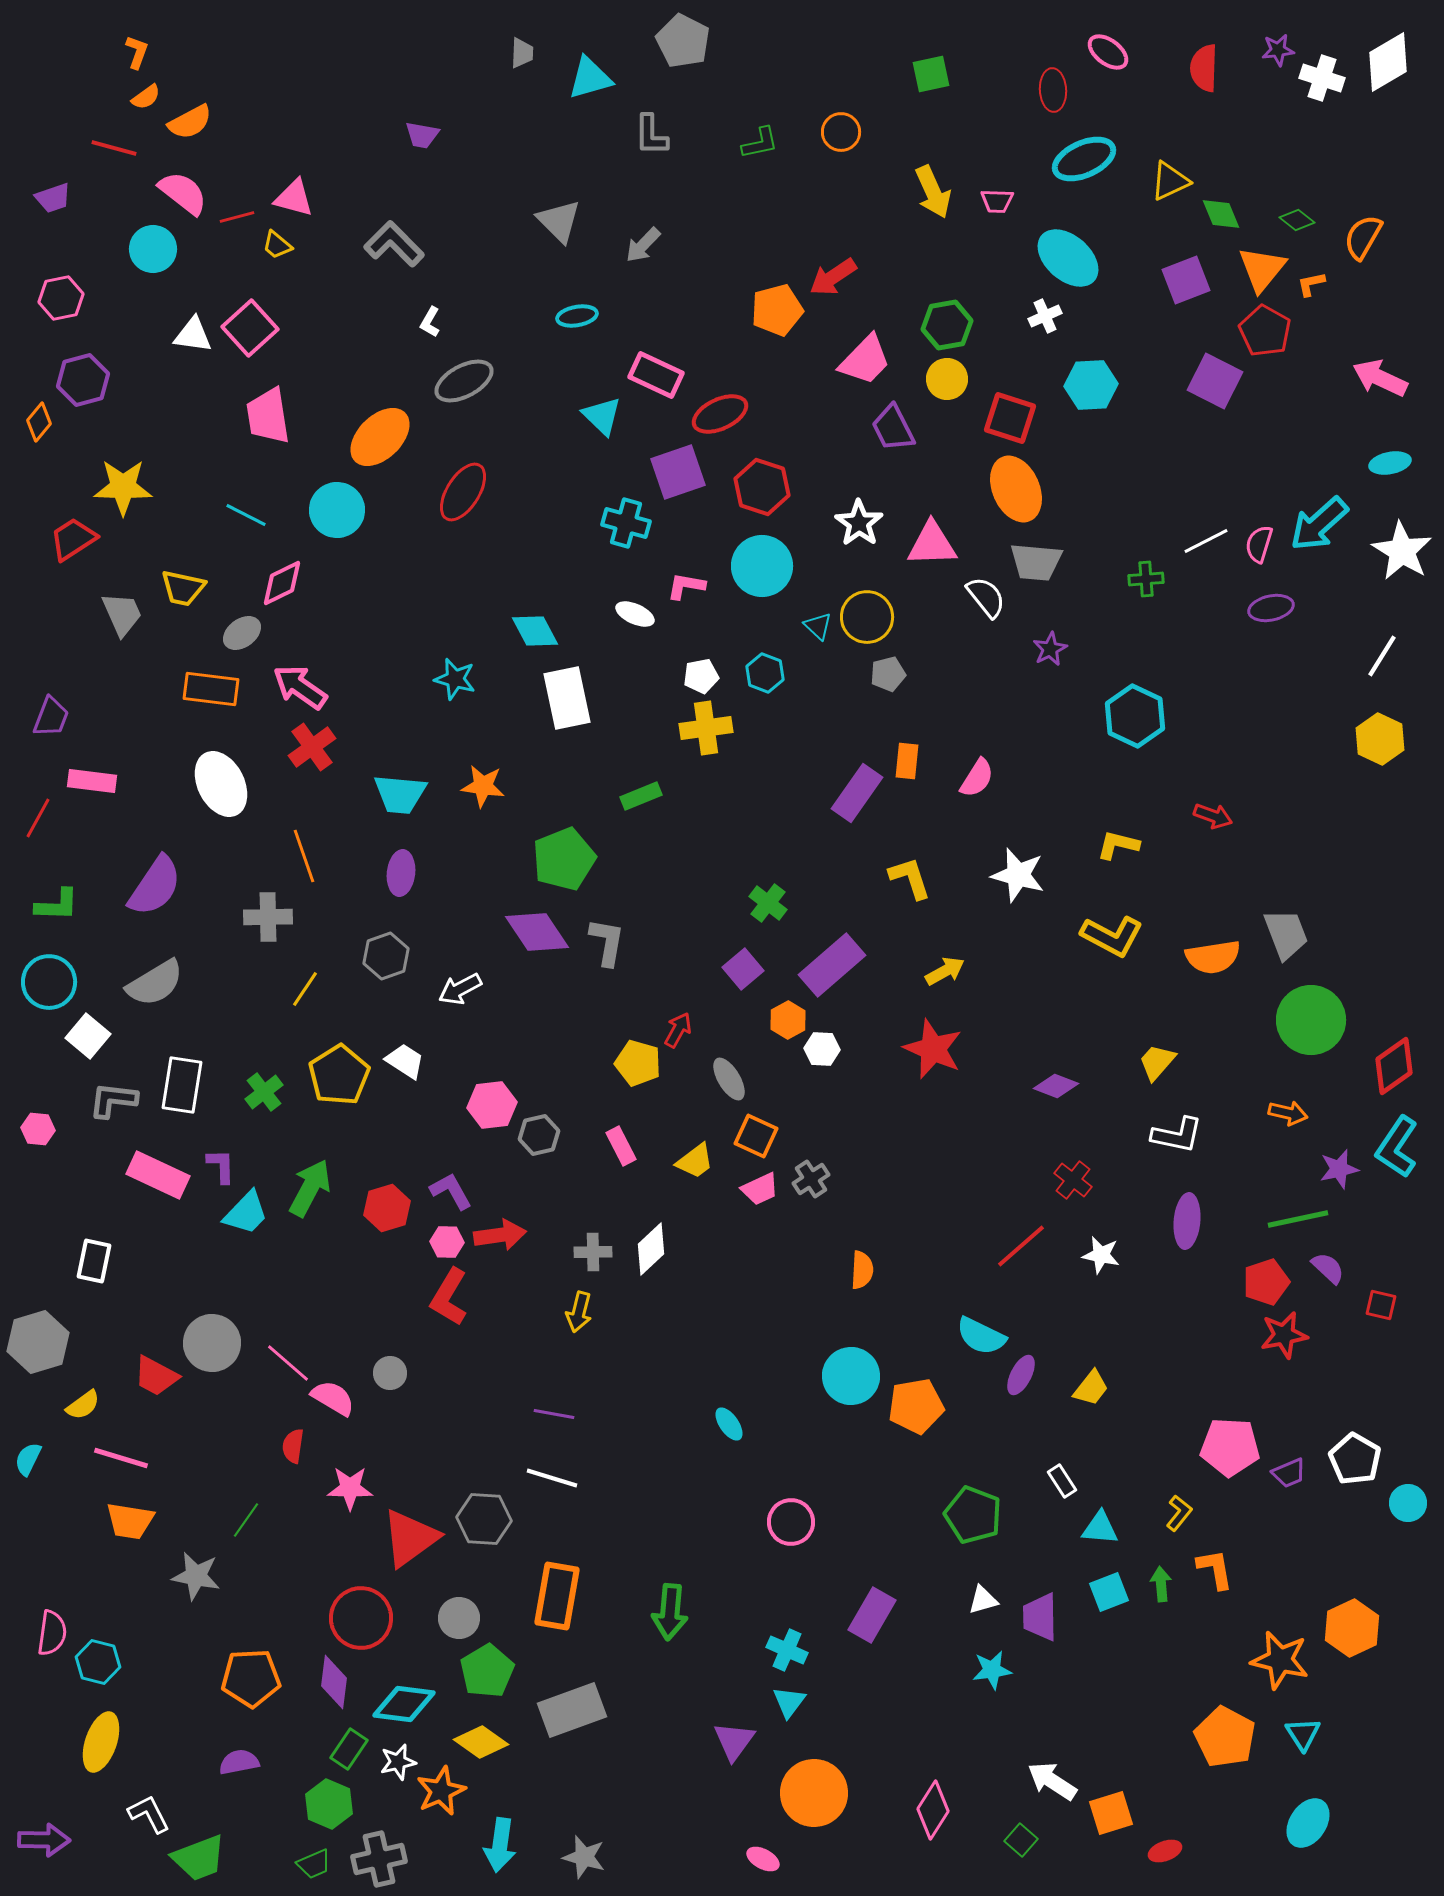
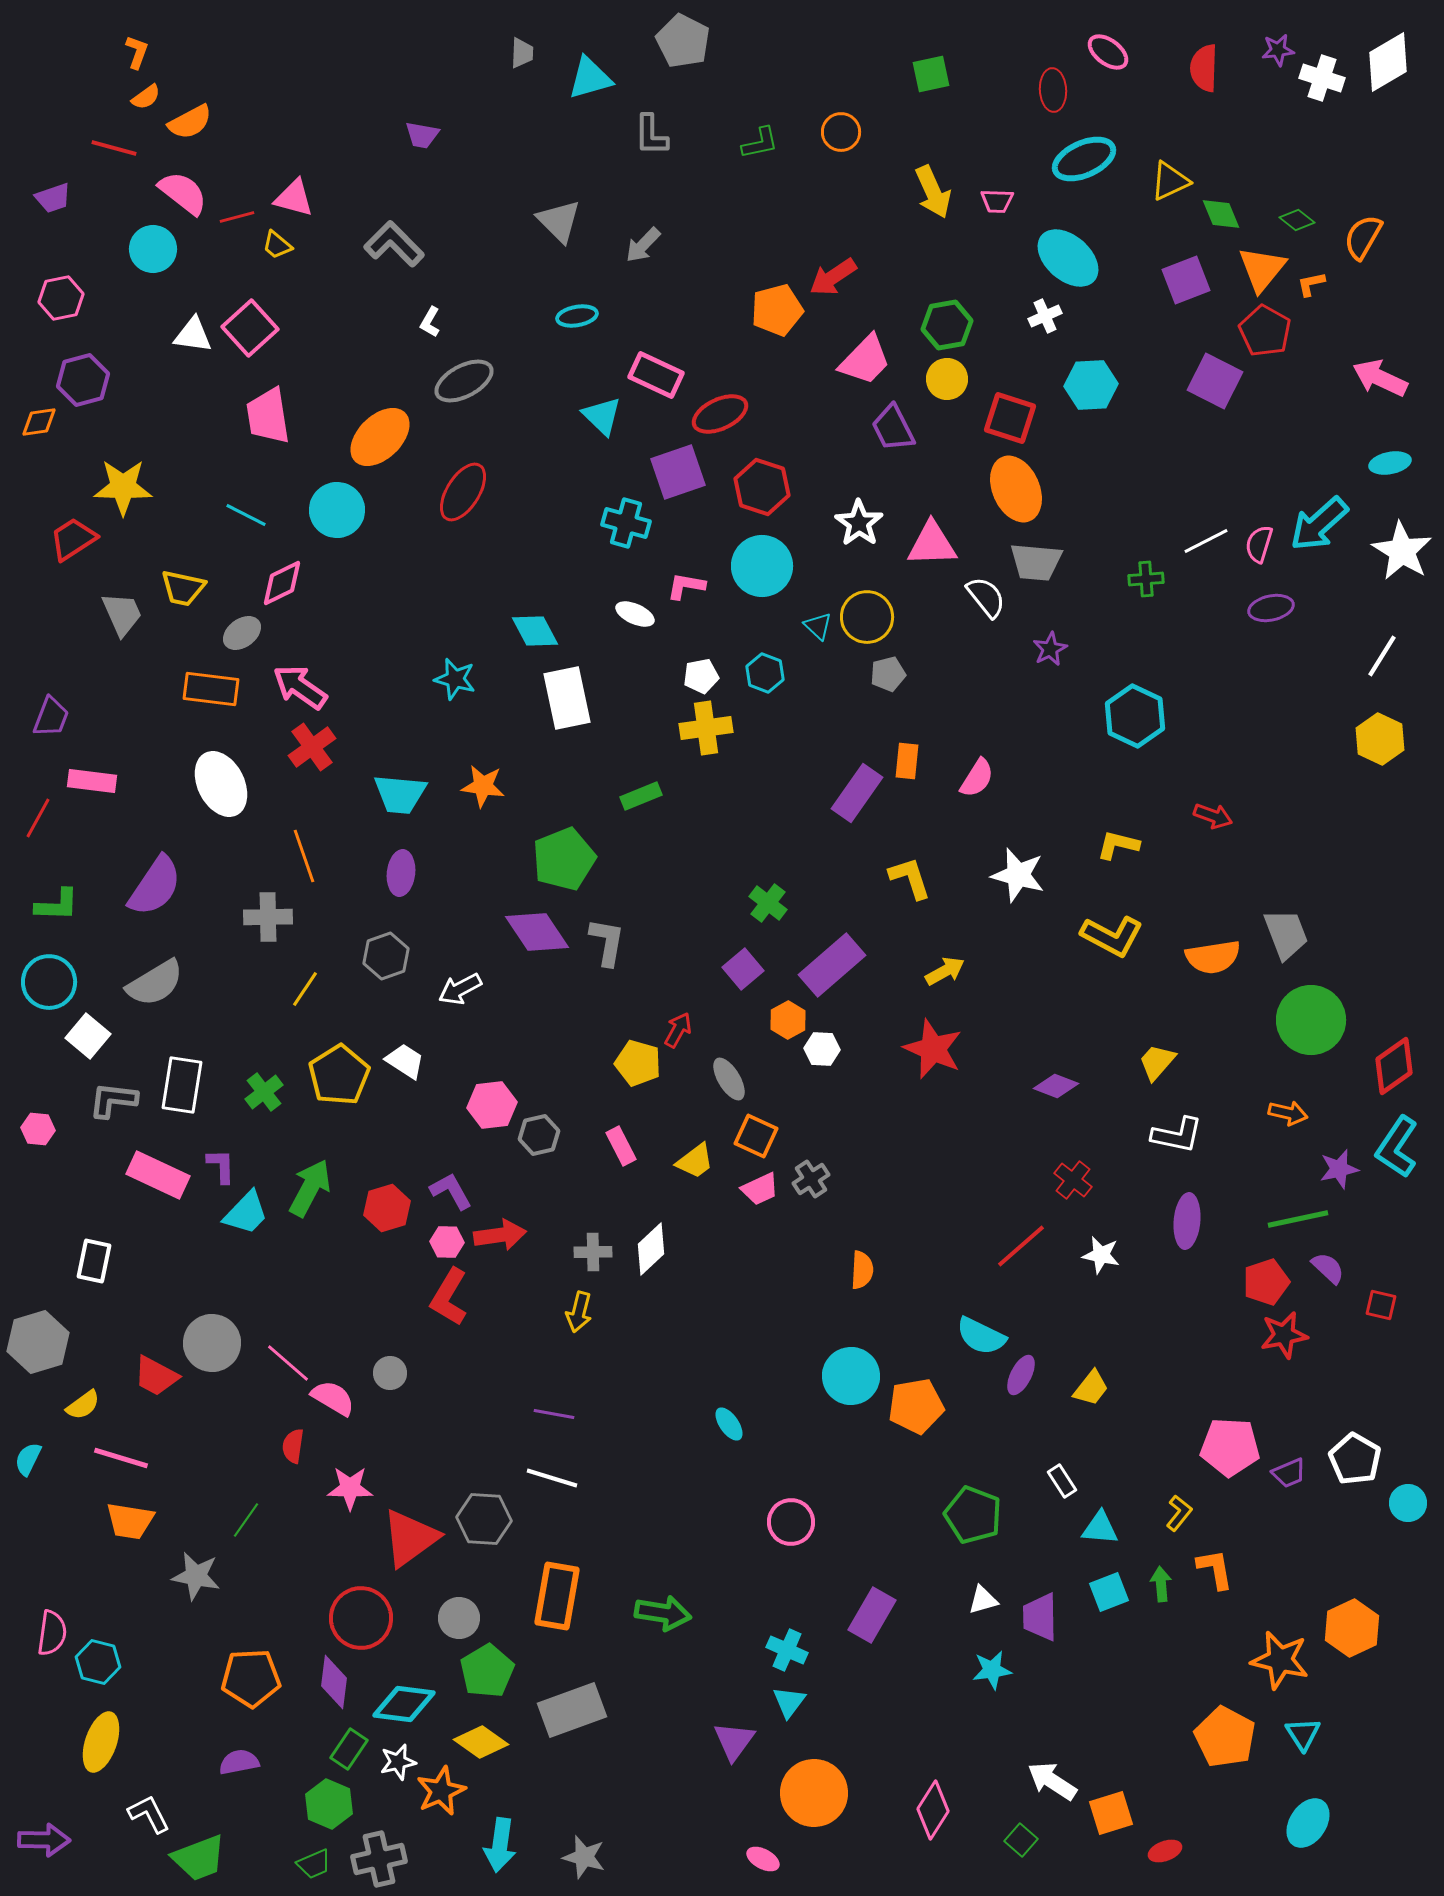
orange diamond at (39, 422): rotated 42 degrees clockwise
green arrow at (670, 1612): moved 7 px left, 1 px down; rotated 86 degrees counterclockwise
